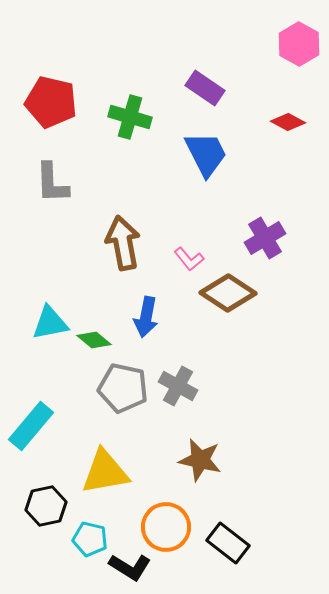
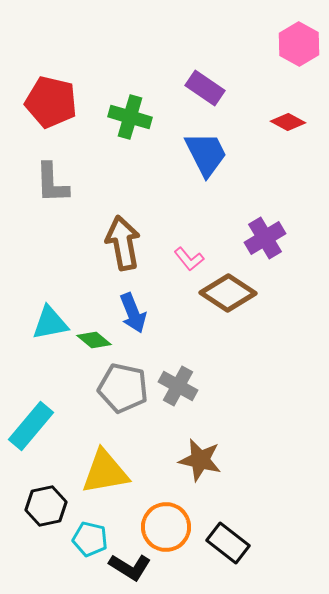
blue arrow: moved 13 px left, 4 px up; rotated 33 degrees counterclockwise
